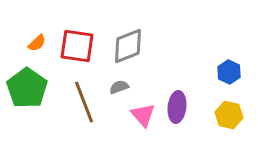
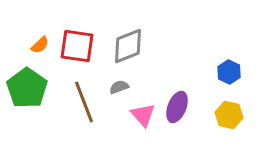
orange semicircle: moved 3 px right, 2 px down
purple ellipse: rotated 16 degrees clockwise
